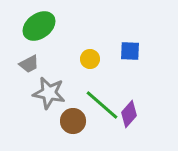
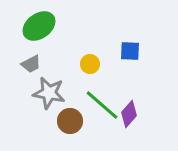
yellow circle: moved 5 px down
gray trapezoid: moved 2 px right
brown circle: moved 3 px left
